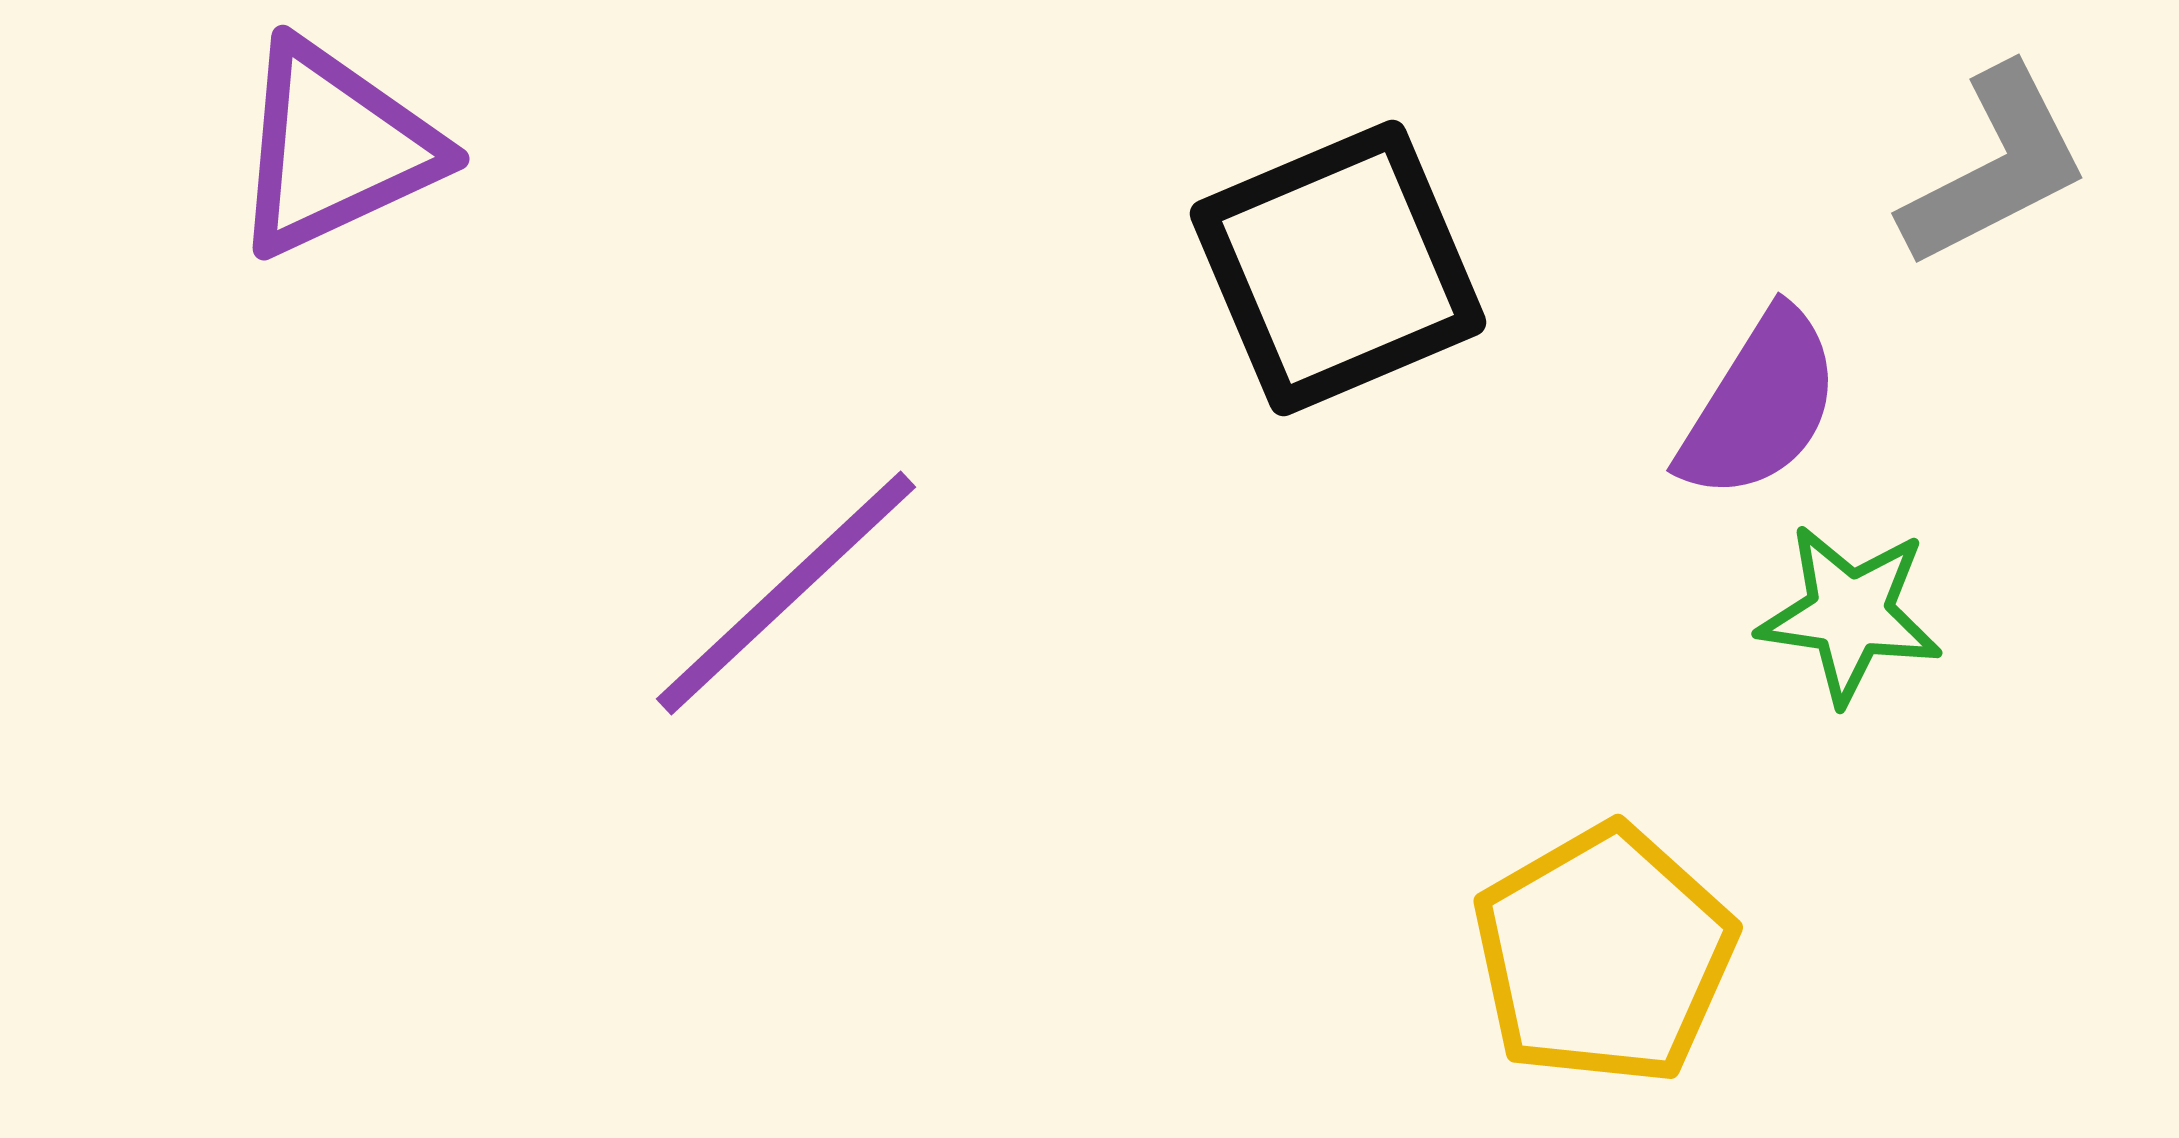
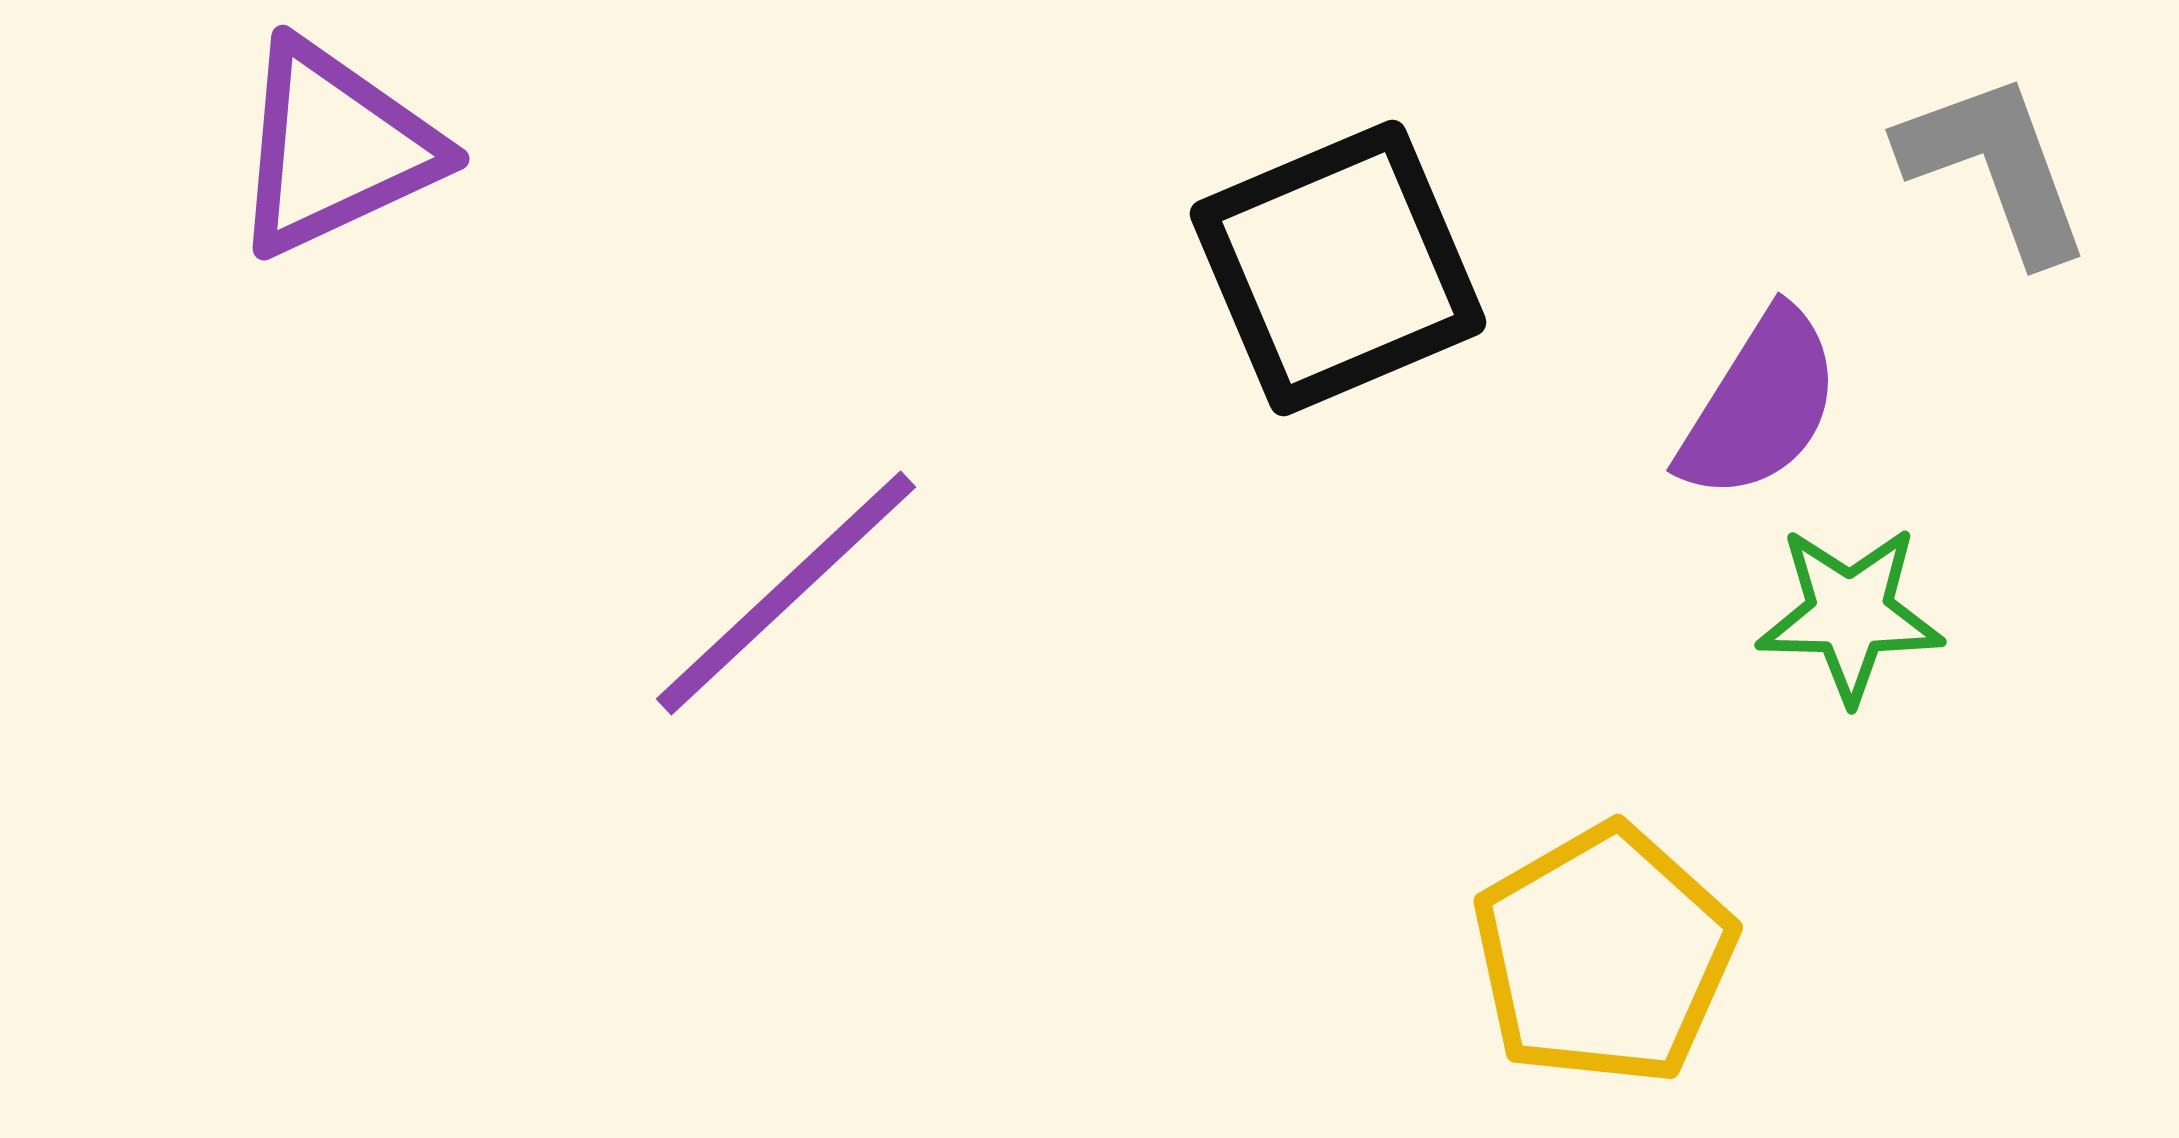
gray L-shape: rotated 83 degrees counterclockwise
green star: rotated 7 degrees counterclockwise
